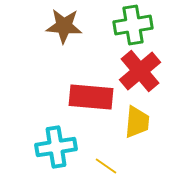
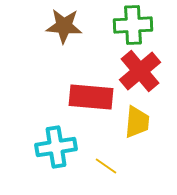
green cross: rotated 6 degrees clockwise
